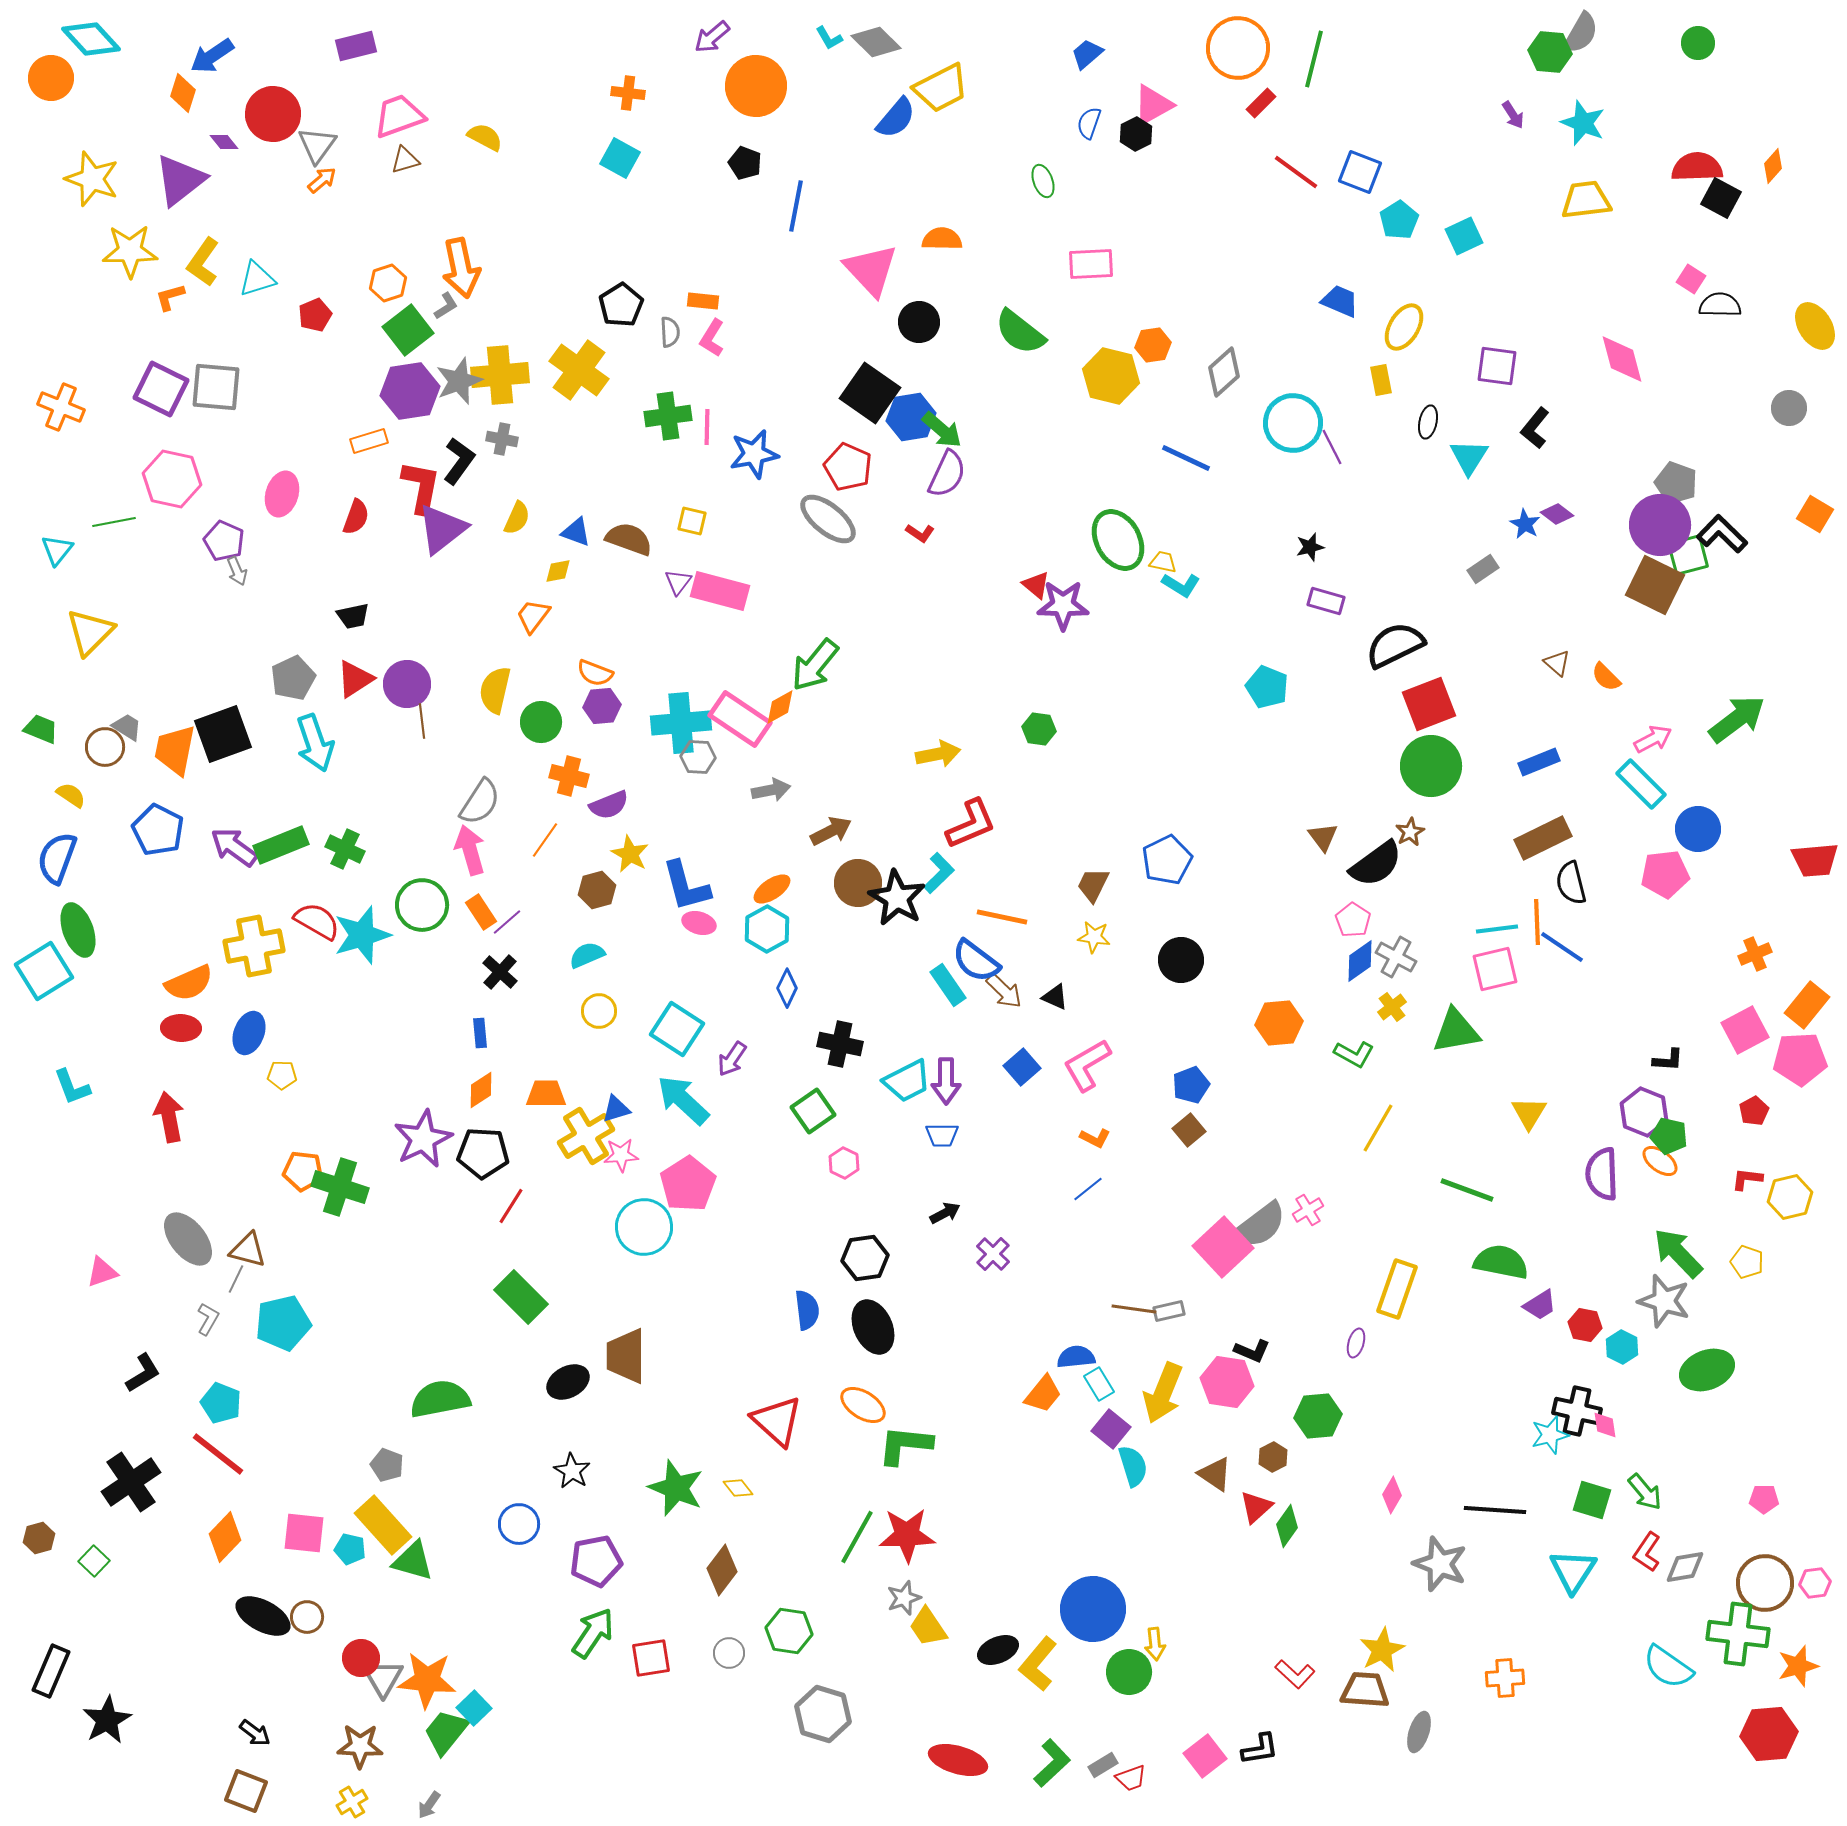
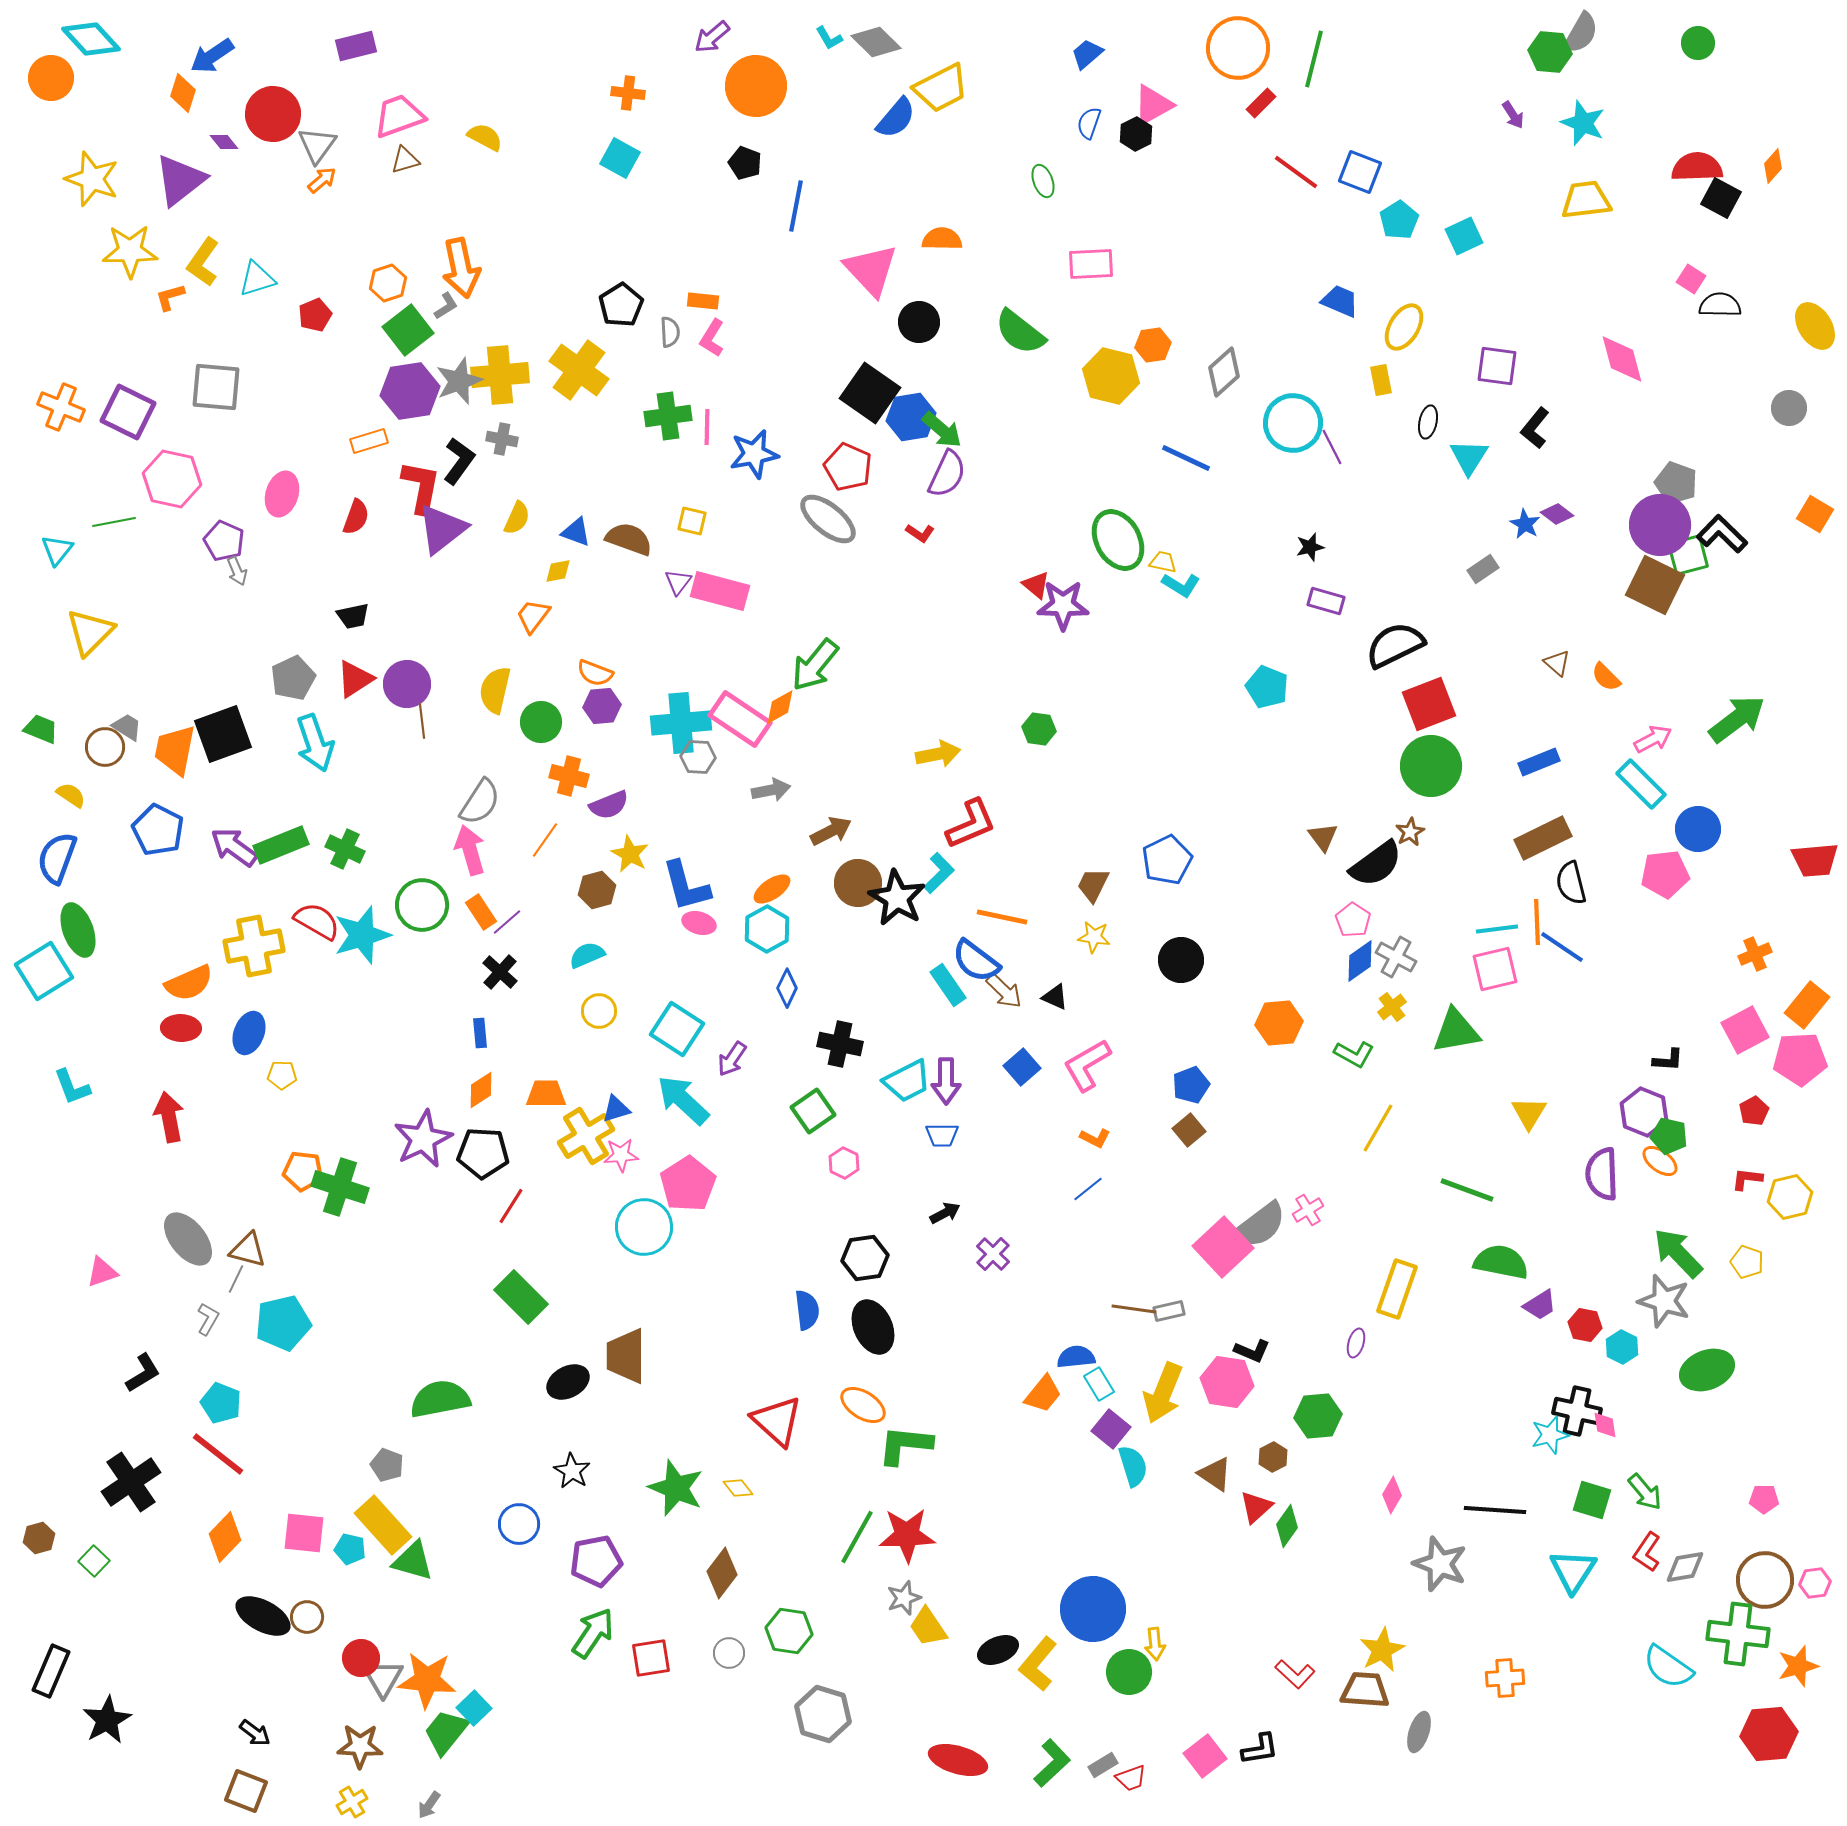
purple square at (161, 389): moved 33 px left, 23 px down
brown diamond at (722, 1570): moved 3 px down
brown circle at (1765, 1583): moved 3 px up
